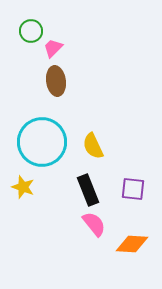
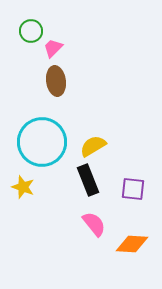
yellow semicircle: rotated 84 degrees clockwise
black rectangle: moved 10 px up
